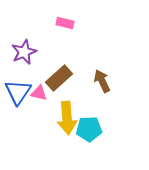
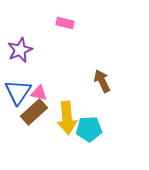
purple star: moved 4 px left, 2 px up
brown rectangle: moved 25 px left, 34 px down
